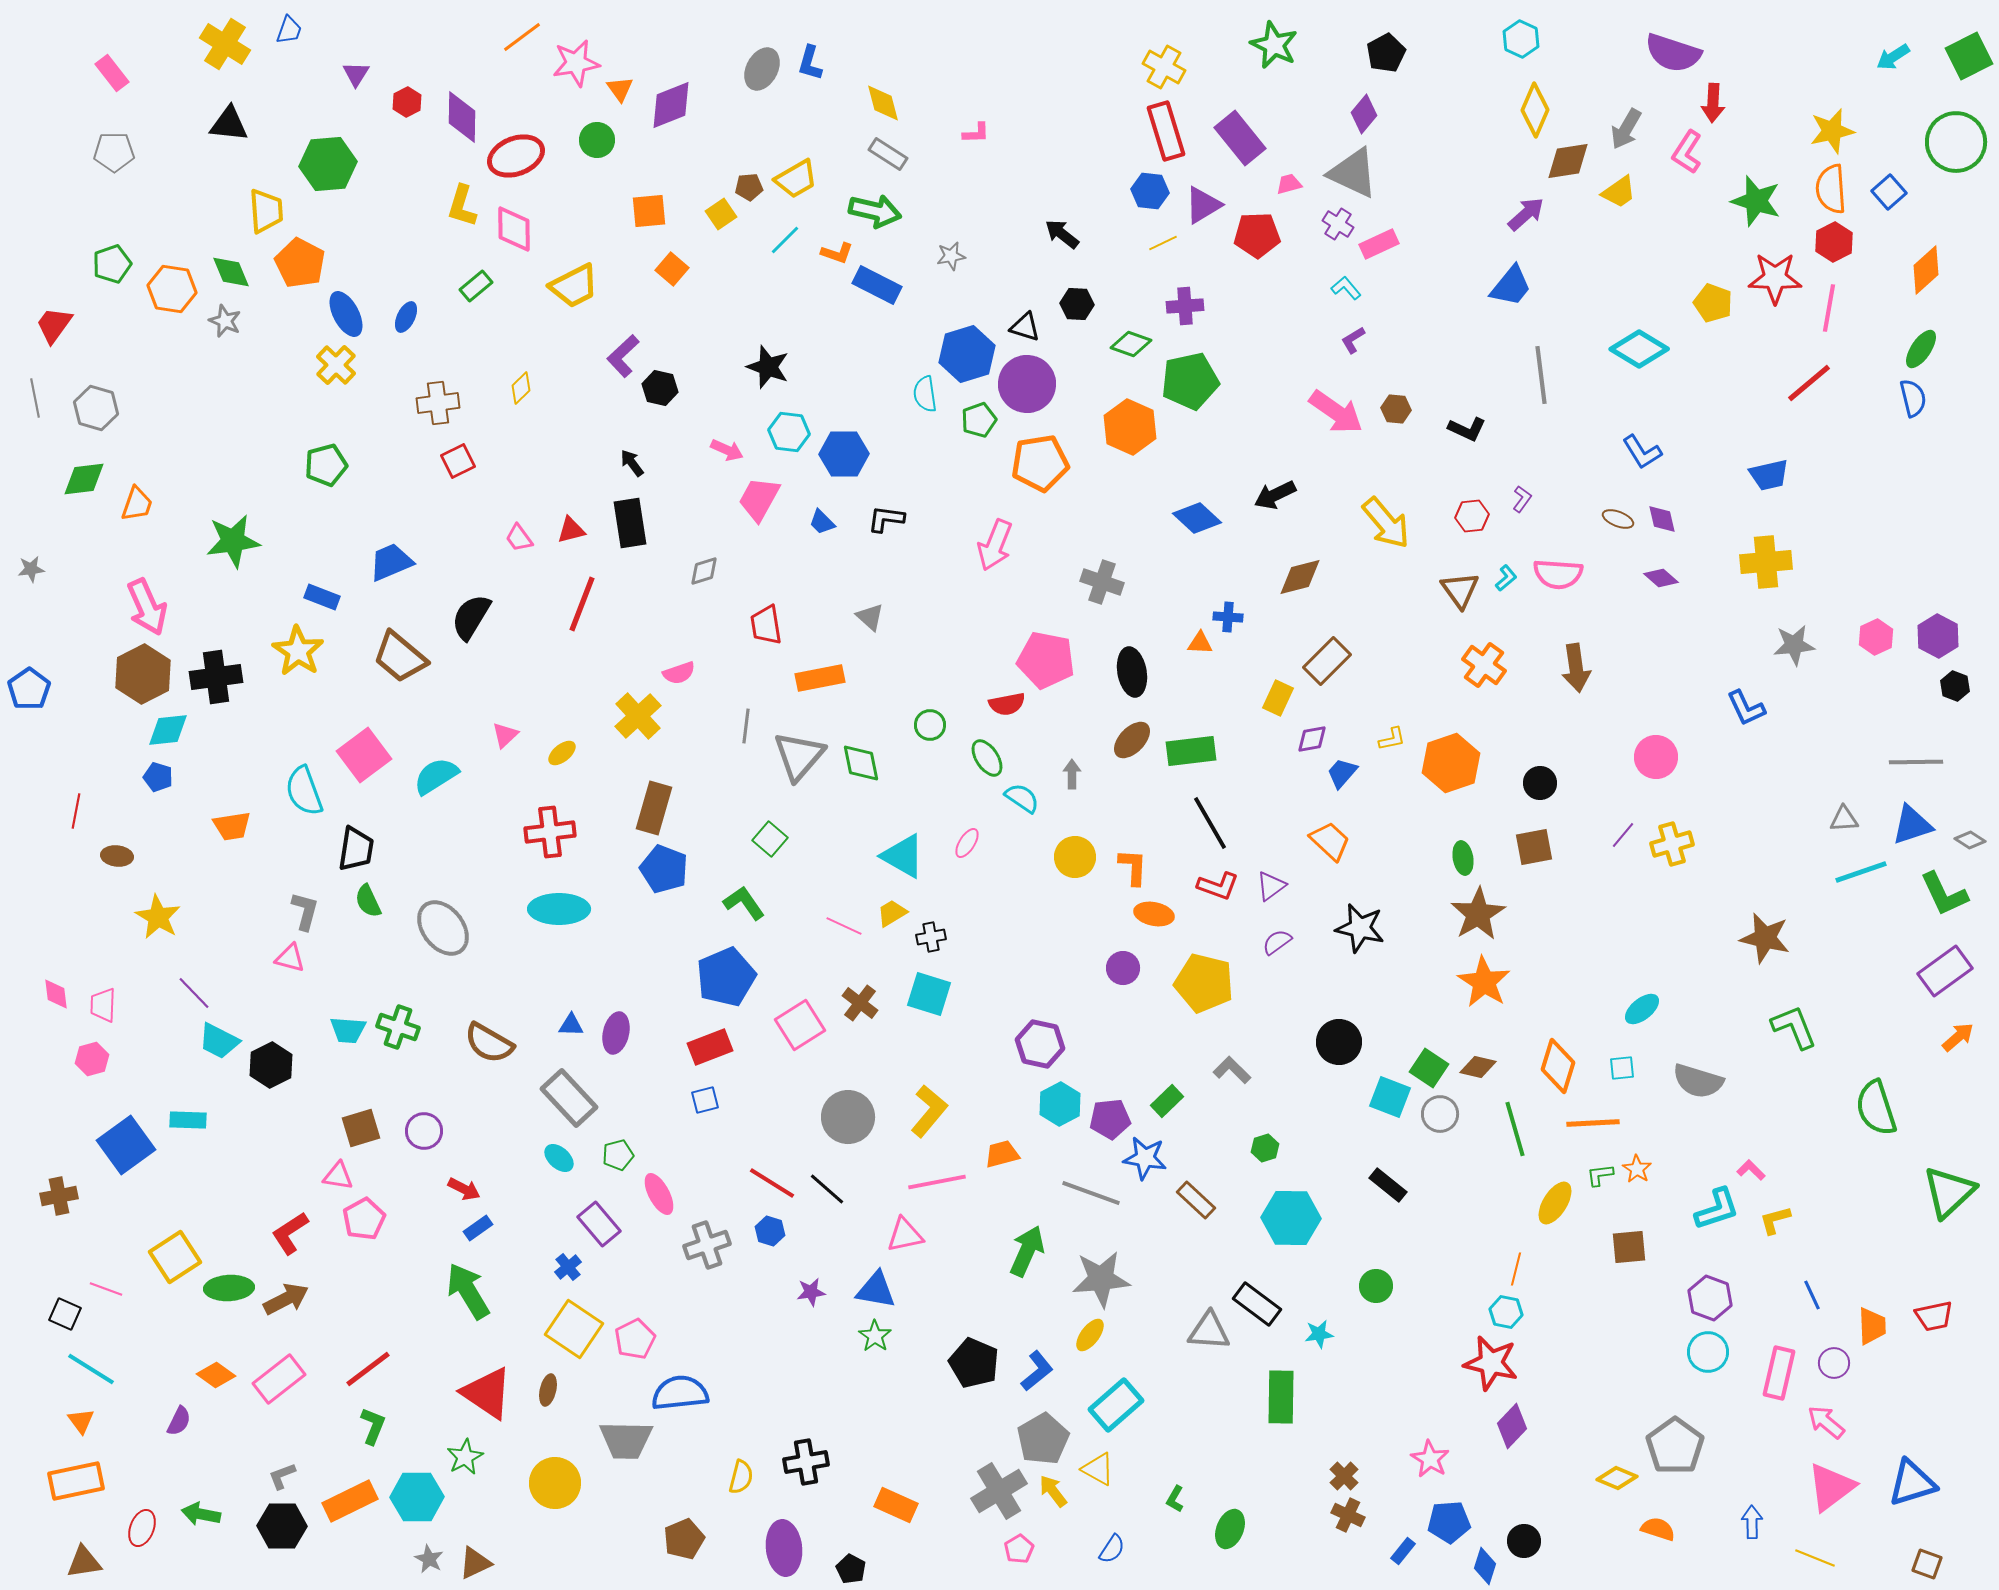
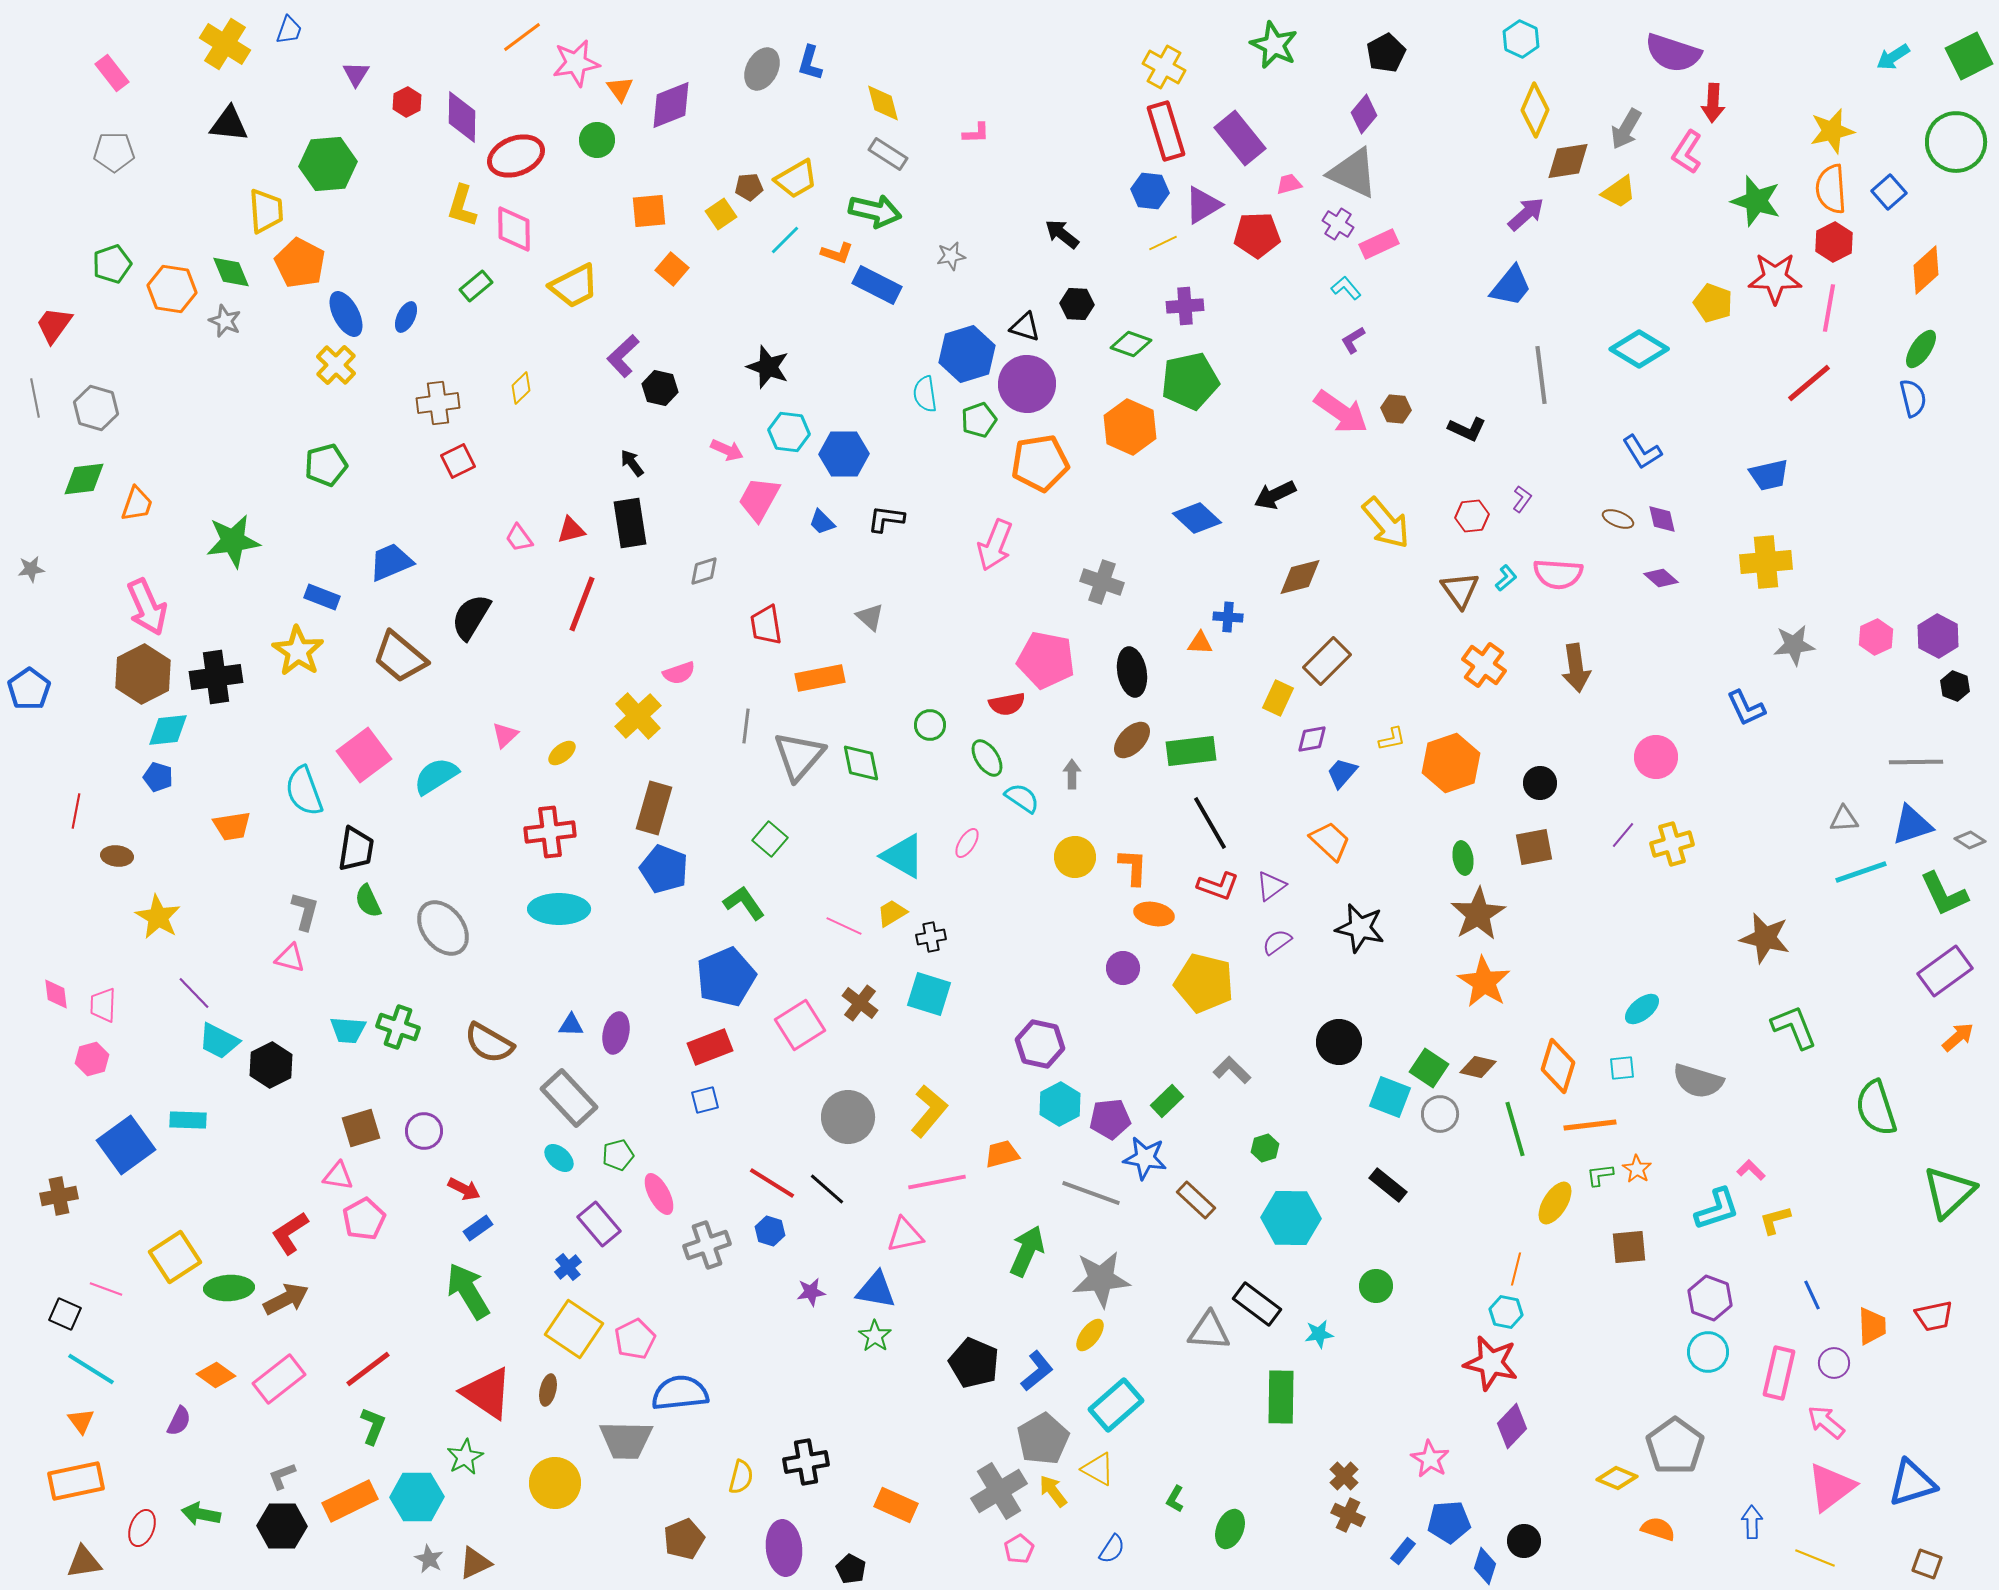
pink arrow at (1336, 412): moved 5 px right
orange line at (1593, 1123): moved 3 px left, 2 px down; rotated 4 degrees counterclockwise
